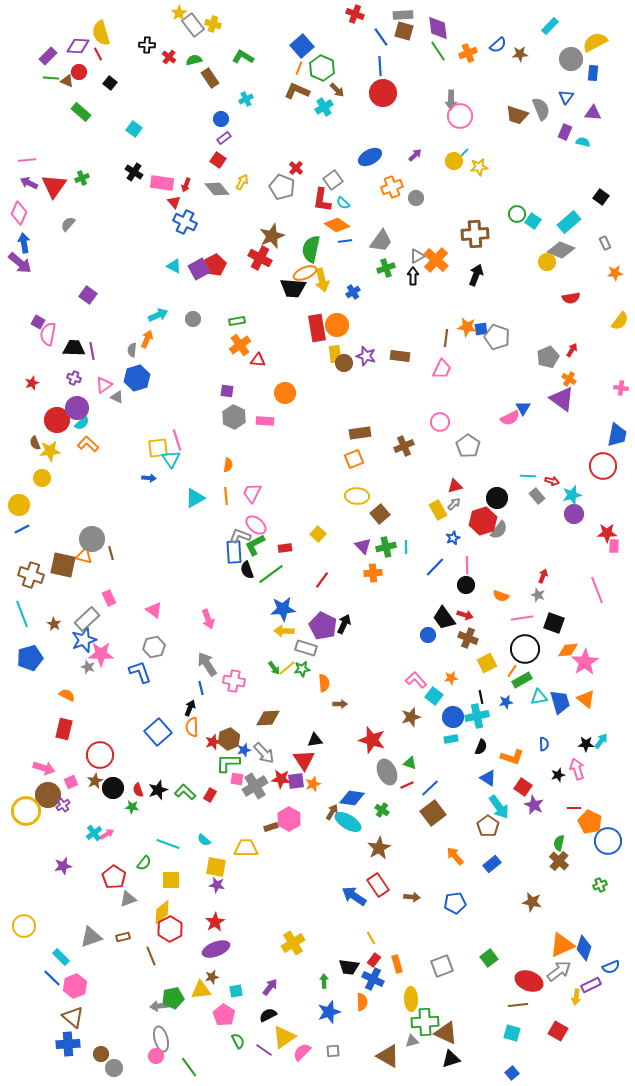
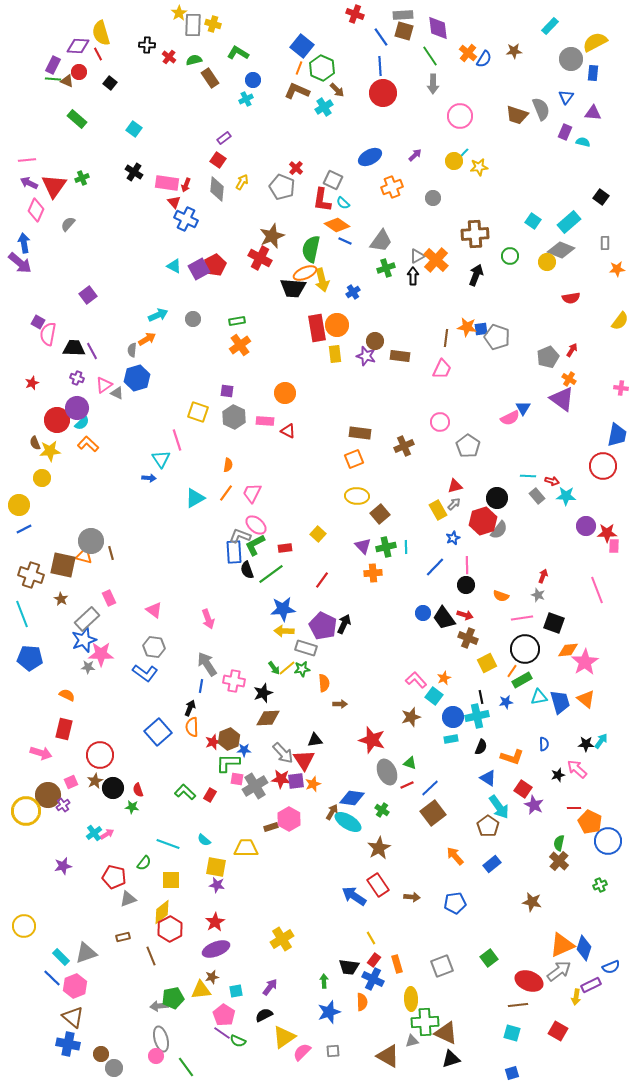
gray rectangle at (193, 25): rotated 40 degrees clockwise
blue semicircle at (498, 45): moved 14 px left, 14 px down; rotated 18 degrees counterclockwise
blue square at (302, 46): rotated 10 degrees counterclockwise
green line at (438, 51): moved 8 px left, 5 px down
orange cross at (468, 53): rotated 30 degrees counterclockwise
brown star at (520, 54): moved 6 px left, 3 px up
purple rectangle at (48, 56): moved 5 px right, 9 px down; rotated 18 degrees counterclockwise
green L-shape at (243, 57): moved 5 px left, 4 px up
green line at (51, 78): moved 2 px right, 1 px down
gray arrow at (451, 100): moved 18 px left, 16 px up
green rectangle at (81, 112): moved 4 px left, 7 px down
blue circle at (221, 119): moved 32 px right, 39 px up
gray square at (333, 180): rotated 30 degrees counterclockwise
pink rectangle at (162, 183): moved 5 px right
gray diamond at (217, 189): rotated 45 degrees clockwise
gray circle at (416, 198): moved 17 px right
pink diamond at (19, 213): moved 17 px right, 3 px up
green circle at (517, 214): moved 7 px left, 42 px down
blue cross at (185, 222): moved 1 px right, 3 px up
blue line at (345, 241): rotated 32 degrees clockwise
gray rectangle at (605, 243): rotated 24 degrees clockwise
orange star at (615, 273): moved 2 px right, 4 px up
purple square at (88, 295): rotated 18 degrees clockwise
orange arrow at (147, 339): rotated 36 degrees clockwise
purple line at (92, 351): rotated 18 degrees counterclockwise
red triangle at (258, 360): moved 30 px right, 71 px down; rotated 21 degrees clockwise
brown circle at (344, 363): moved 31 px right, 22 px up
purple cross at (74, 378): moved 3 px right
gray triangle at (117, 397): moved 4 px up
brown rectangle at (360, 433): rotated 15 degrees clockwise
yellow square at (158, 448): moved 40 px right, 36 px up; rotated 25 degrees clockwise
cyan triangle at (171, 459): moved 10 px left
cyan star at (572, 495): moved 6 px left, 1 px down; rotated 18 degrees clockwise
orange line at (226, 496): moved 3 px up; rotated 42 degrees clockwise
purple circle at (574, 514): moved 12 px right, 12 px down
blue line at (22, 529): moved 2 px right
gray circle at (92, 539): moved 1 px left, 2 px down
brown star at (54, 624): moved 7 px right, 25 px up
blue circle at (428, 635): moved 5 px left, 22 px up
gray hexagon at (154, 647): rotated 20 degrees clockwise
blue pentagon at (30, 658): rotated 20 degrees clockwise
gray star at (88, 667): rotated 16 degrees counterclockwise
blue L-shape at (140, 672): moved 5 px right, 1 px down; rotated 145 degrees clockwise
orange star at (451, 678): moved 7 px left; rotated 16 degrees counterclockwise
blue line at (201, 688): moved 2 px up; rotated 24 degrees clockwise
blue star at (244, 750): rotated 16 degrees clockwise
gray arrow at (264, 753): moved 19 px right
pink arrow at (44, 768): moved 3 px left, 15 px up
pink arrow at (577, 769): rotated 30 degrees counterclockwise
red square at (523, 787): moved 2 px down
black star at (158, 790): moved 105 px right, 97 px up
red pentagon at (114, 877): rotated 20 degrees counterclockwise
gray triangle at (91, 937): moved 5 px left, 16 px down
yellow cross at (293, 943): moved 11 px left, 4 px up
black semicircle at (268, 1015): moved 4 px left
green semicircle at (238, 1041): rotated 140 degrees clockwise
blue cross at (68, 1044): rotated 15 degrees clockwise
purple line at (264, 1050): moved 42 px left, 17 px up
green line at (189, 1067): moved 3 px left
blue square at (512, 1073): rotated 24 degrees clockwise
